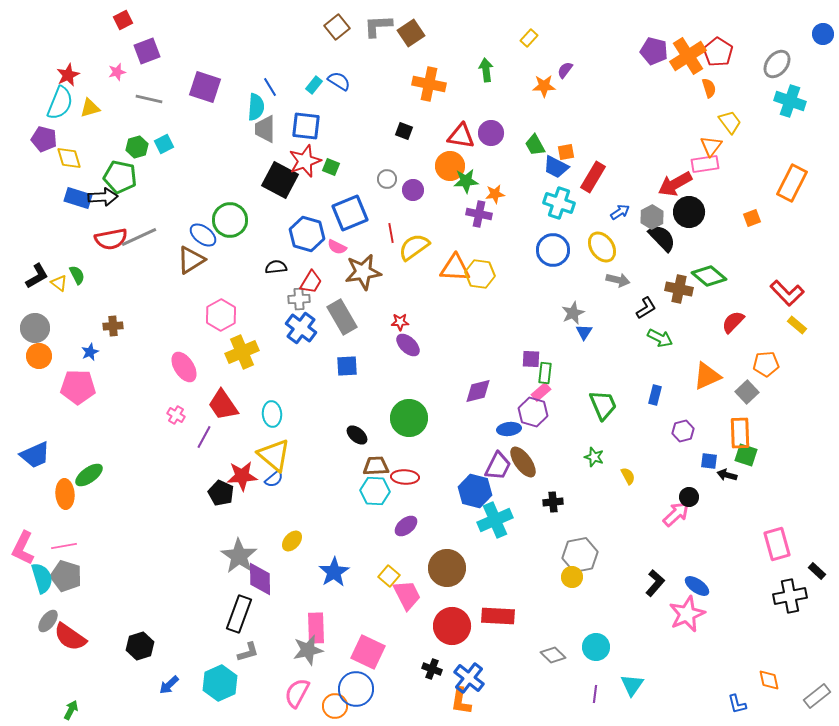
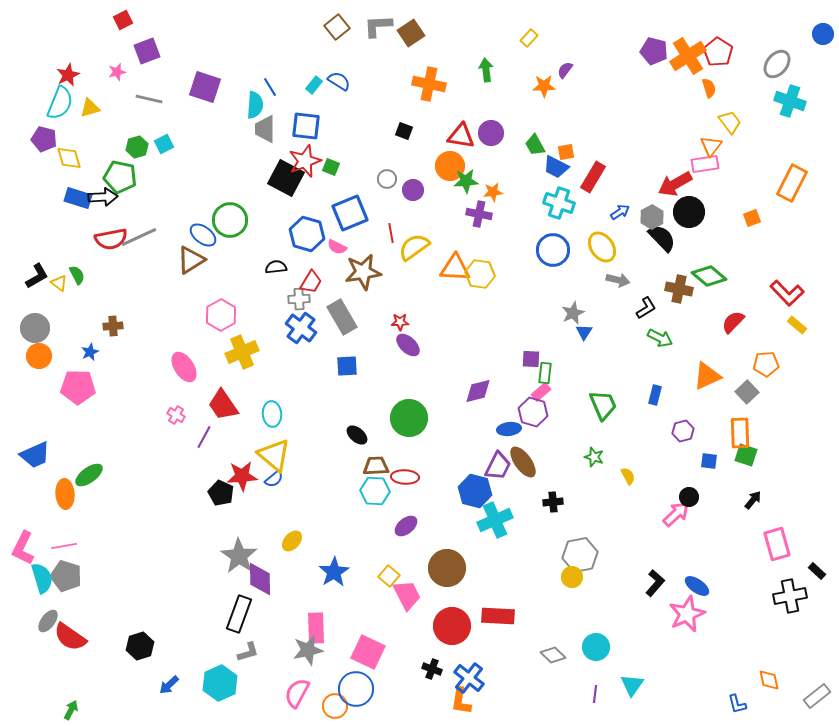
cyan semicircle at (256, 107): moved 1 px left, 2 px up
black square at (280, 180): moved 6 px right, 2 px up
orange star at (495, 194): moved 2 px left, 2 px up
black arrow at (727, 475): moved 26 px right, 25 px down; rotated 114 degrees clockwise
